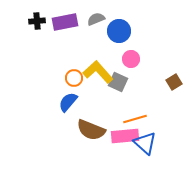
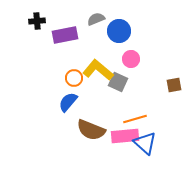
purple rectangle: moved 13 px down
yellow L-shape: moved 2 px up; rotated 8 degrees counterclockwise
brown square: moved 3 px down; rotated 21 degrees clockwise
